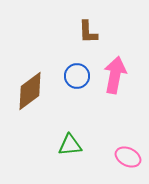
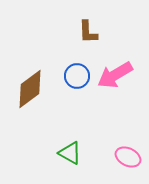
pink arrow: rotated 132 degrees counterclockwise
brown diamond: moved 2 px up
green triangle: moved 8 px down; rotated 35 degrees clockwise
